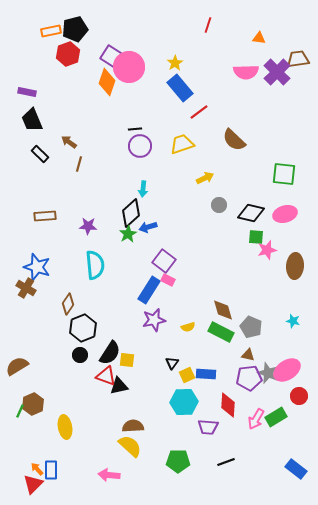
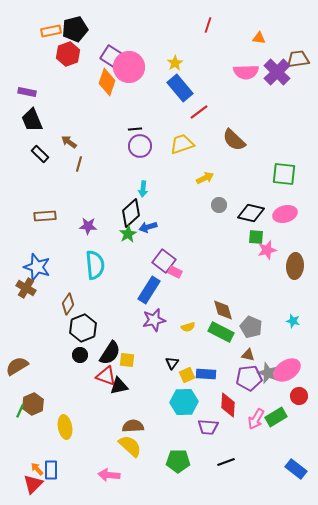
pink rectangle at (168, 280): moved 7 px right, 8 px up
